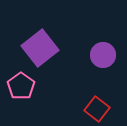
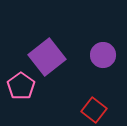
purple square: moved 7 px right, 9 px down
red square: moved 3 px left, 1 px down
